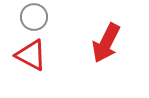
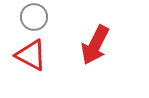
red arrow: moved 11 px left, 2 px down
